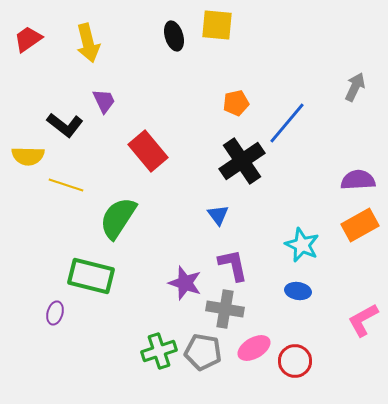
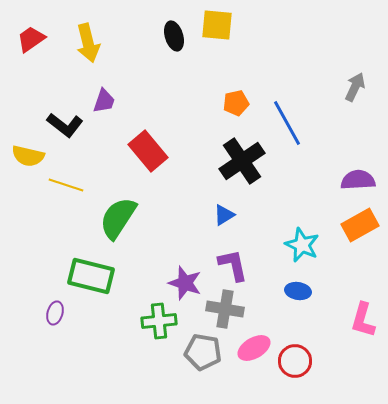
red trapezoid: moved 3 px right
purple trapezoid: rotated 44 degrees clockwise
blue line: rotated 69 degrees counterclockwise
yellow semicircle: rotated 12 degrees clockwise
blue triangle: moved 6 px right; rotated 35 degrees clockwise
pink L-shape: rotated 45 degrees counterclockwise
green cross: moved 30 px up; rotated 12 degrees clockwise
